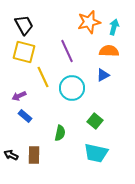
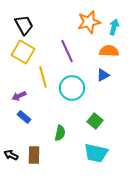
yellow square: moved 1 px left; rotated 15 degrees clockwise
yellow line: rotated 10 degrees clockwise
blue rectangle: moved 1 px left, 1 px down
